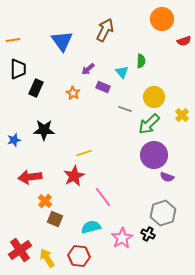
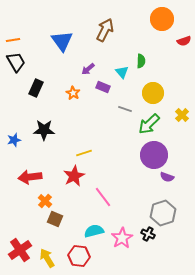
black trapezoid: moved 2 px left, 7 px up; rotated 30 degrees counterclockwise
yellow circle: moved 1 px left, 4 px up
cyan semicircle: moved 3 px right, 4 px down
